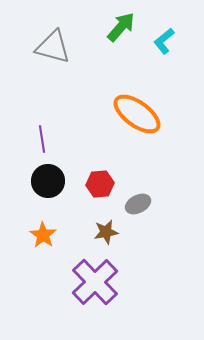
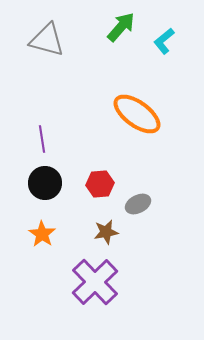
gray triangle: moved 6 px left, 7 px up
black circle: moved 3 px left, 2 px down
orange star: moved 1 px left, 1 px up
